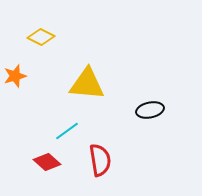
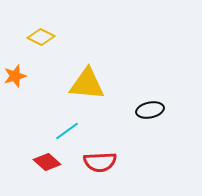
red semicircle: moved 2 px down; rotated 96 degrees clockwise
